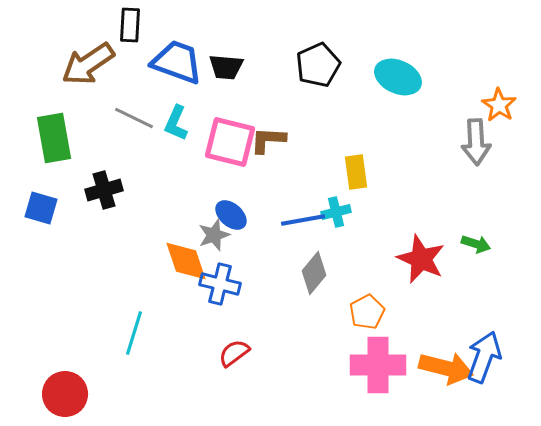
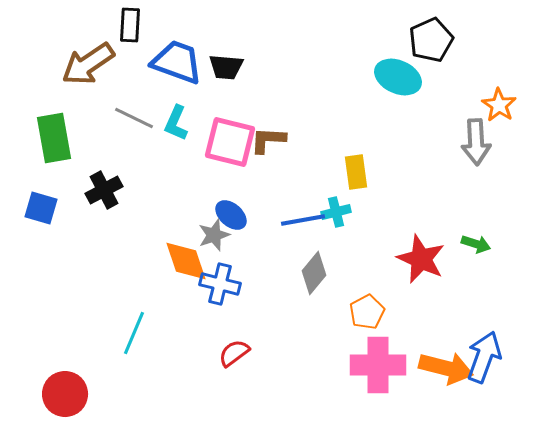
black pentagon: moved 113 px right, 25 px up
black cross: rotated 12 degrees counterclockwise
cyan line: rotated 6 degrees clockwise
